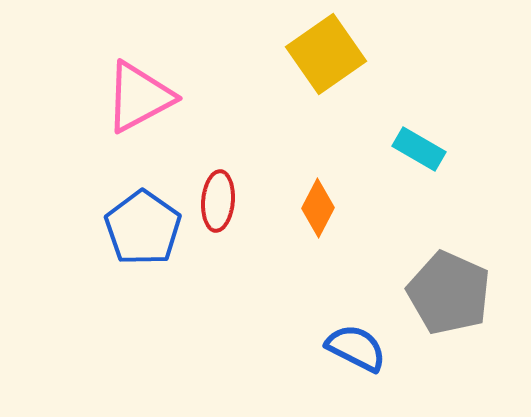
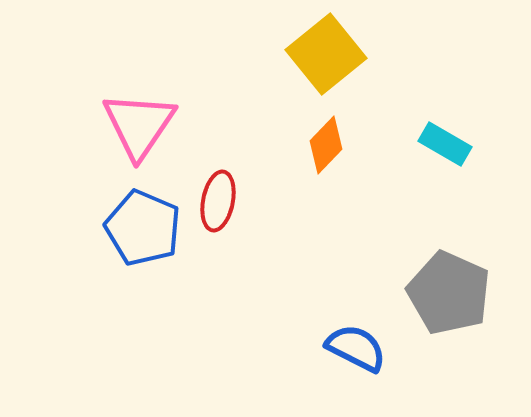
yellow square: rotated 4 degrees counterclockwise
pink triangle: moved 28 px down; rotated 28 degrees counterclockwise
cyan rectangle: moved 26 px right, 5 px up
red ellipse: rotated 6 degrees clockwise
orange diamond: moved 8 px right, 63 px up; rotated 16 degrees clockwise
blue pentagon: rotated 12 degrees counterclockwise
